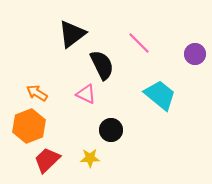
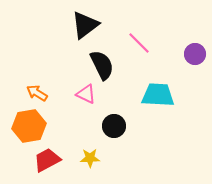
black triangle: moved 13 px right, 9 px up
cyan trapezoid: moved 2 px left; rotated 36 degrees counterclockwise
orange hexagon: rotated 12 degrees clockwise
black circle: moved 3 px right, 4 px up
red trapezoid: rotated 16 degrees clockwise
